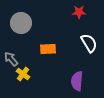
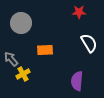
orange rectangle: moved 3 px left, 1 px down
yellow cross: rotated 24 degrees clockwise
